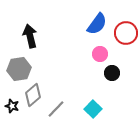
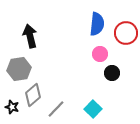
blue semicircle: rotated 30 degrees counterclockwise
black star: moved 1 px down
